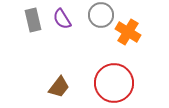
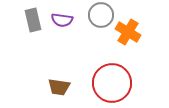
purple semicircle: moved 1 px down; rotated 50 degrees counterclockwise
red circle: moved 2 px left
brown trapezoid: rotated 60 degrees clockwise
